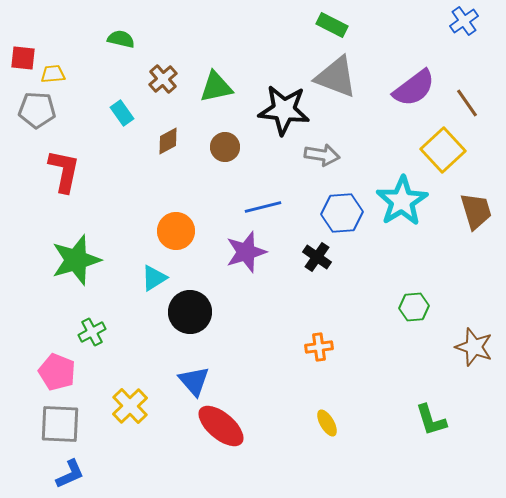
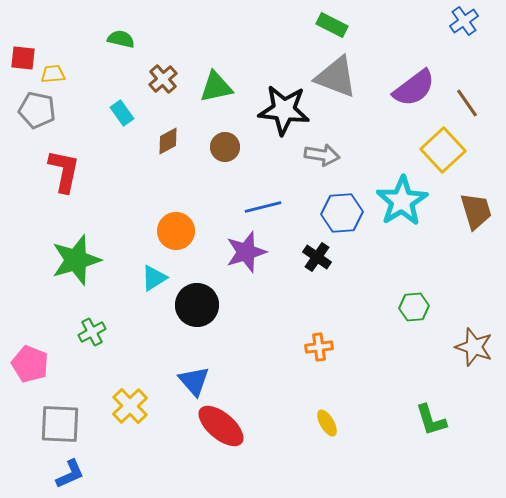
gray pentagon: rotated 9 degrees clockwise
black circle: moved 7 px right, 7 px up
pink pentagon: moved 27 px left, 8 px up
